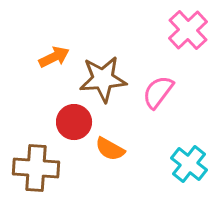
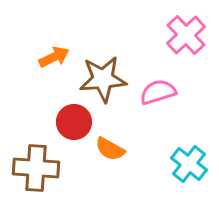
pink cross: moved 2 px left, 5 px down
pink semicircle: rotated 36 degrees clockwise
